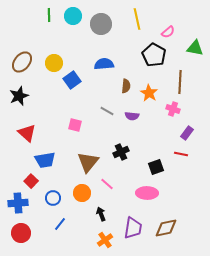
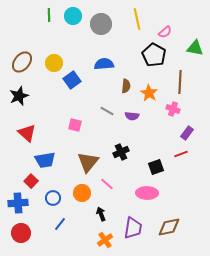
pink semicircle: moved 3 px left
red line: rotated 32 degrees counterclockwise
brown diamond: moved 3 px right, 1 px up
